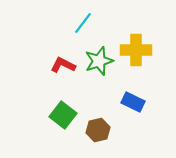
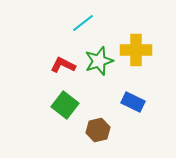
cyan line: rotated 15 degrees clockwise
green square: moved 2 px right, 10 px up
